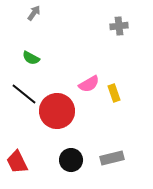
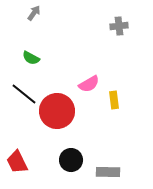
yellow rectangle: moved 7 px down; rotated 12 degrees clockwise
gray rectangle: moved 4 px left, 14 px down; rotated 15 degrees clockwise
